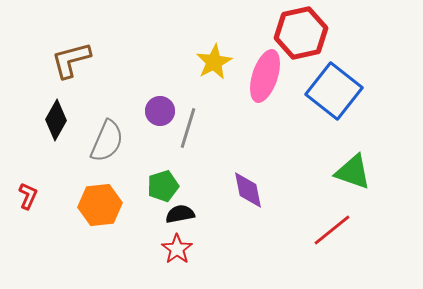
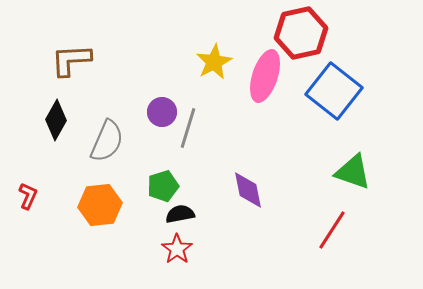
brown L-shape: rotated 12 degrees clockwise
purple circle: moved 2 px right, 1 px down
red line: rotated 18 degrees counterclockwise
